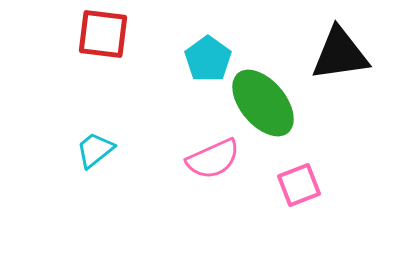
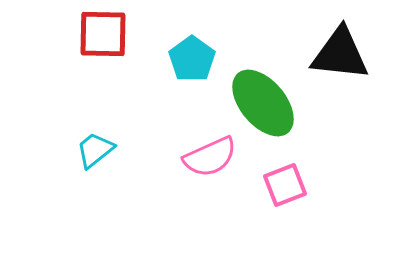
red square: rotated 6 degrees counterclockwise
black triangle: rotated 14 degrees clockwise
cyan pentagon: moved 16 px left
pink semicircle: moved 3 px left, 2 px up
pink square: moved 14 px left
